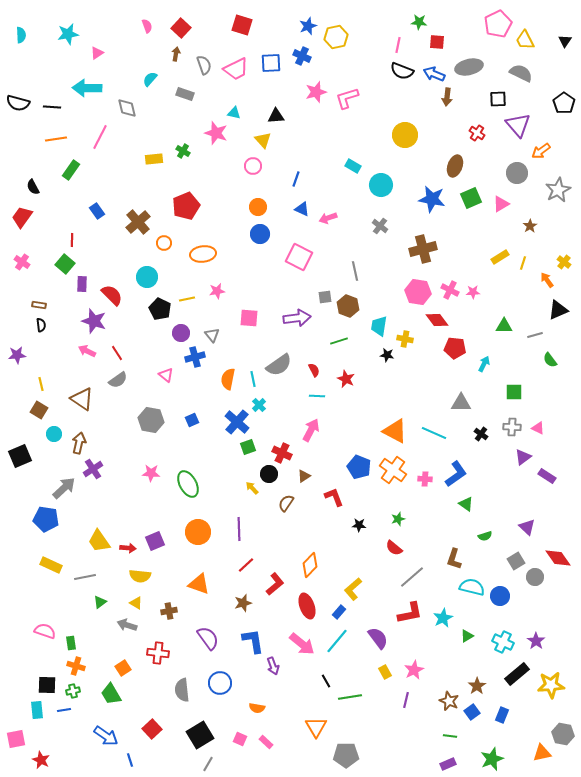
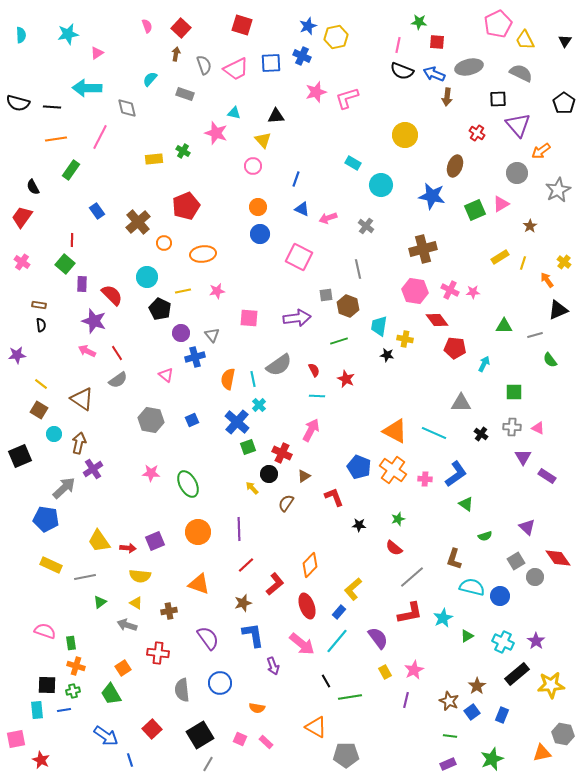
cyan rectangle at (353, 166): moved 3 px up
green square at (471, 198): moved 4 px right, 12 px down
blue star at (432, 199): moved 3 px up
gray cross at (380, 226): moved 14 px left
gray line at (355, 271): moved 3 px right, 2 px up
pink hexagon at (418, 292): moved 3 px left, 1 px up
gray square at (325, 297): moved 1 px right, 2 px up
yellow line at (187, 299): moved 4 px left, 8 px up
yellow line at (41, 384): rotated 40 degrees counterclockwise
purple triangle at (523, 457): rotated 24 degrees counterclockwise
blue L-shape at (253, 641): moved 6 px up
orange triangle at (316, 727): rotated 30 degrees counterclockwise
